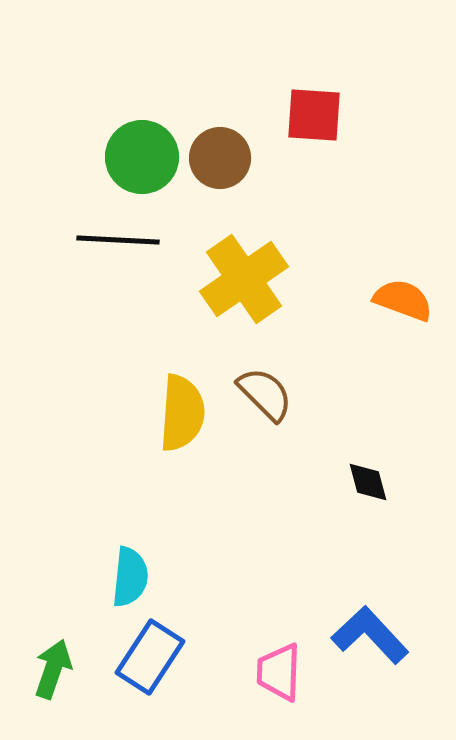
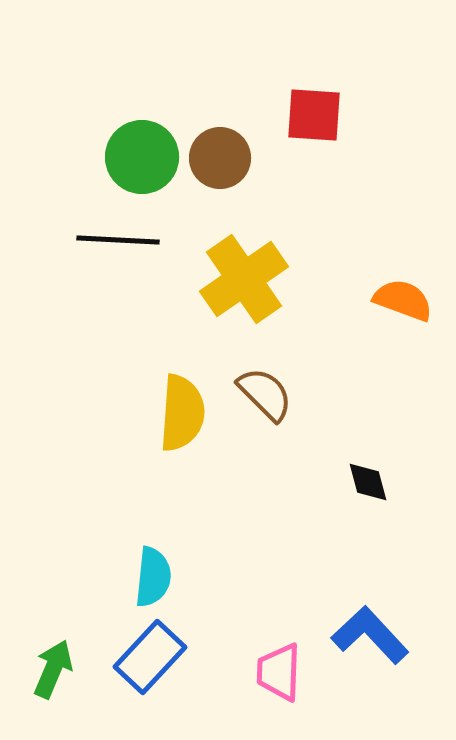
cyan semicircle: moved 23 px right
blue rectangle: rotated 10 degrees clockwise
green arrow: rotated 4 degrees clockwise
